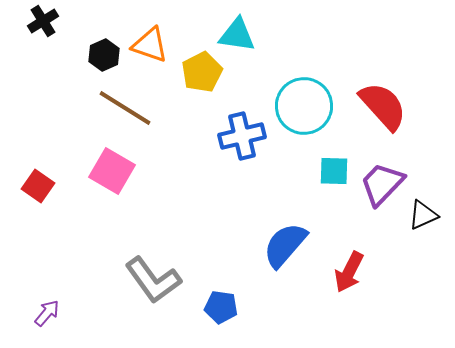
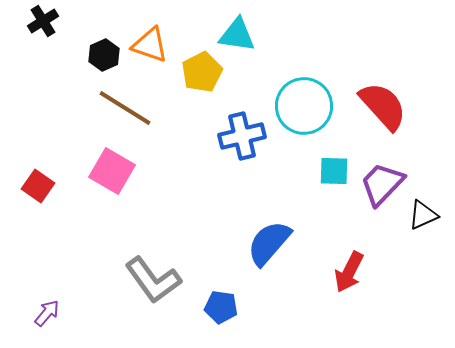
blue semicircle: moved 16 px left, 2 px up
